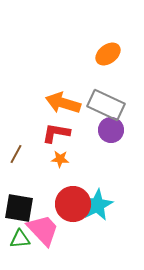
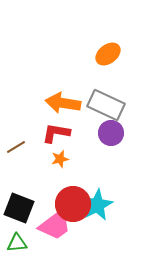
orange arrow: rotated 8 degrees counterclockwise
purple circle: moved 3 px down
brown line: moved 7 px up; rotated 30 degrees clockwise
orange star: rotated 18 degrees counterclockwise
black square: rotated 12 degrees clockwise
pink trapezoid: moved 12 px right, 5 px up; rotated 96 degrees clockwise
green triangle: moved 3 px left, 4 px down
